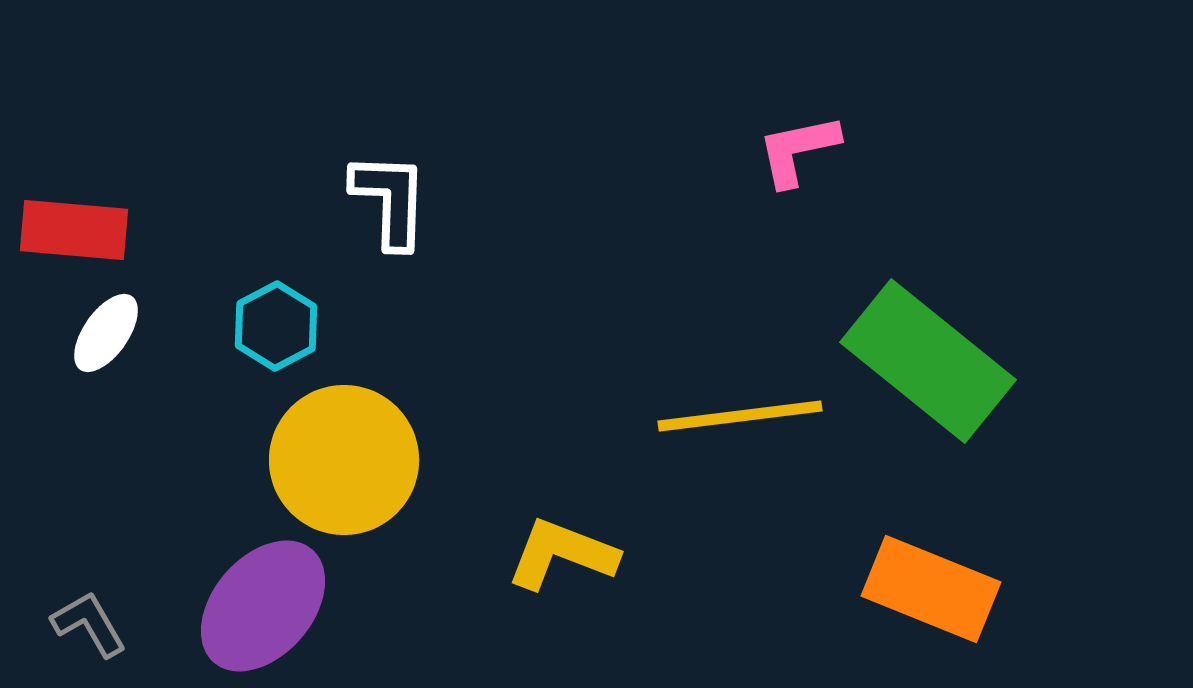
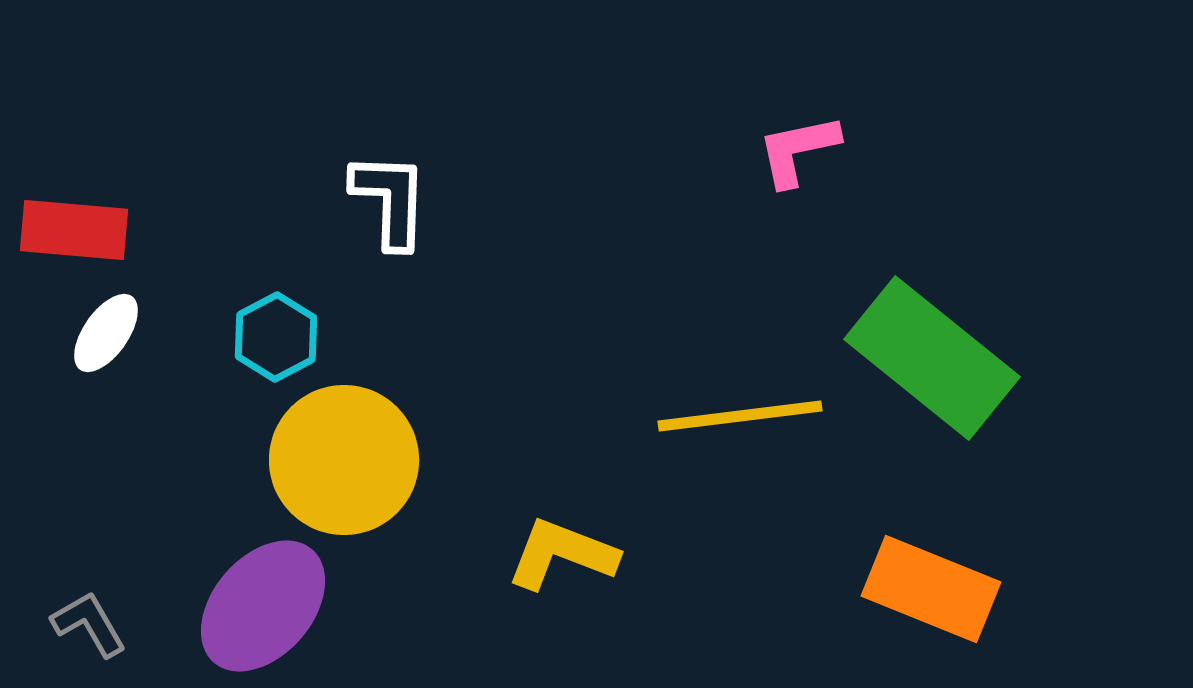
cyan hexagon: moved 11 px down
green rectangle: moved 4 px right, 3 px up
